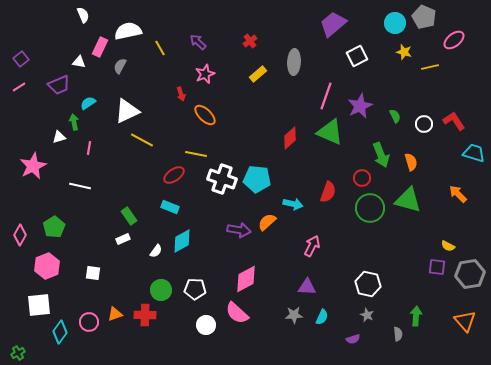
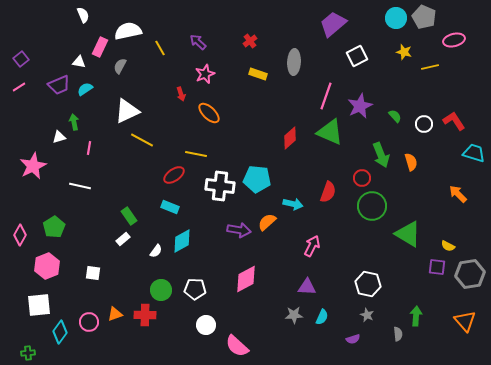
cyan circle at (395, 23): moved 1 px right, 5 px up
pink ellipse at (454, 40): rotated 25 degrees clockwise
yellow rectangle at (258, 74): rotated 60 degrees clockwise
cyan semicircle at (88, 103): moved 3 px left, 14 px up
orange ellipse at (205, 115): moved 4 px right, 2 px up
green semicircle at (395, 116): rotated 16 degrees counterclockwise
white cross at (222, 179): moved 2 px left, 7 px down; rotated 12 degrees counterclockwise
green triangle at (408, 200): moved 34 px down; rotated 16 degrees clockwise
green circle at (370, 208): moved 2 px right, 2 px up
white rectangle at (123, 239): rotated 16 degrees counterclockwise
pink semicircle at (237, 313): moved 33 px down
green cross at (18, 353): moved 10 px right; rotated 24 degrees clockwise
